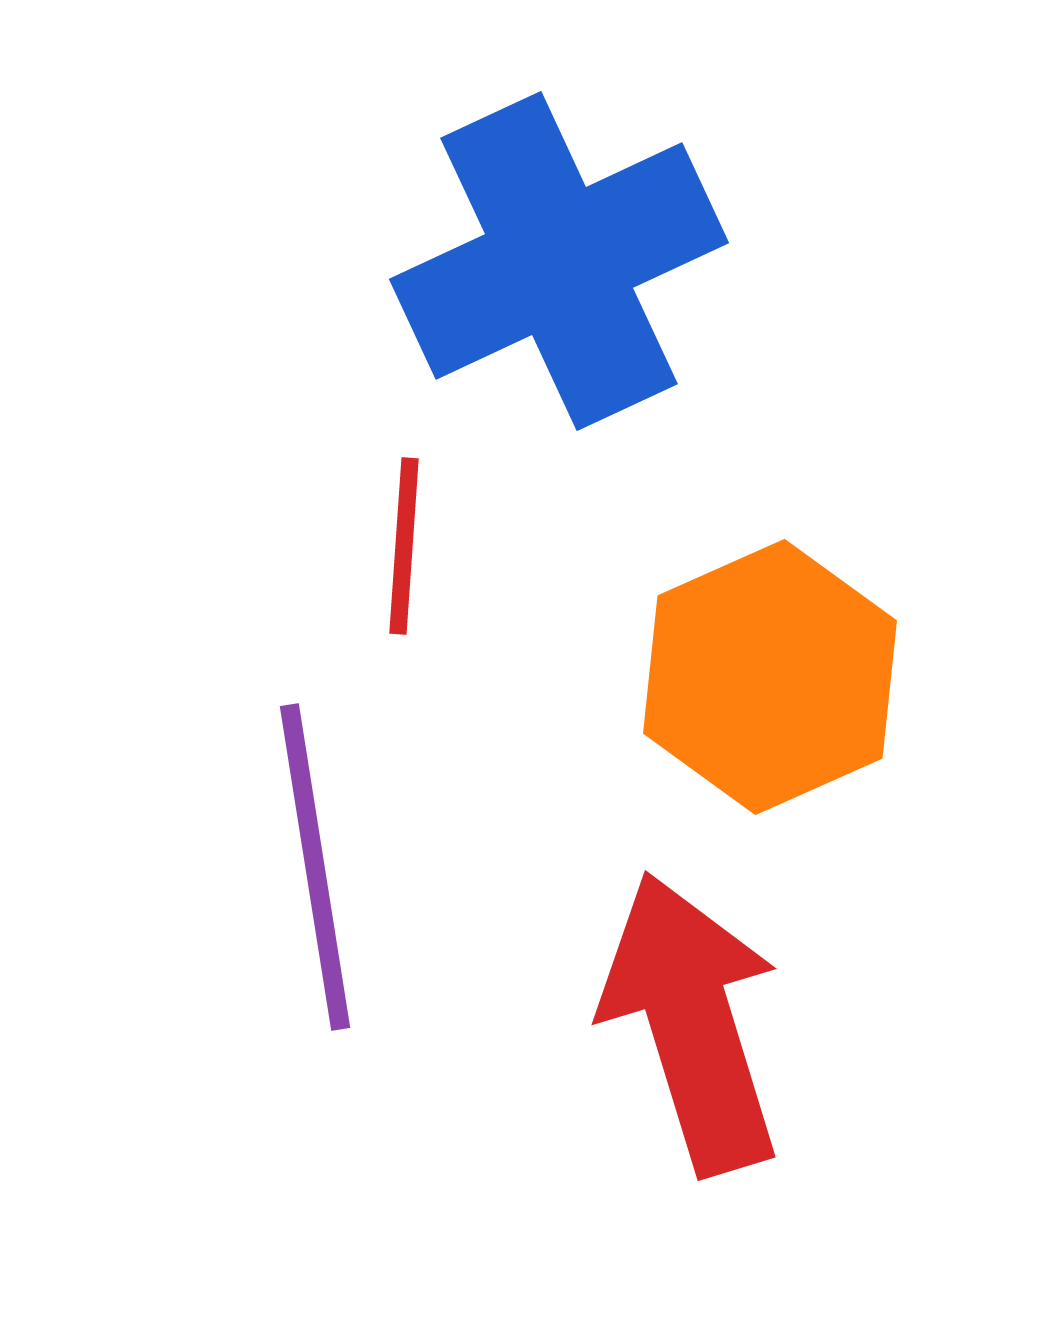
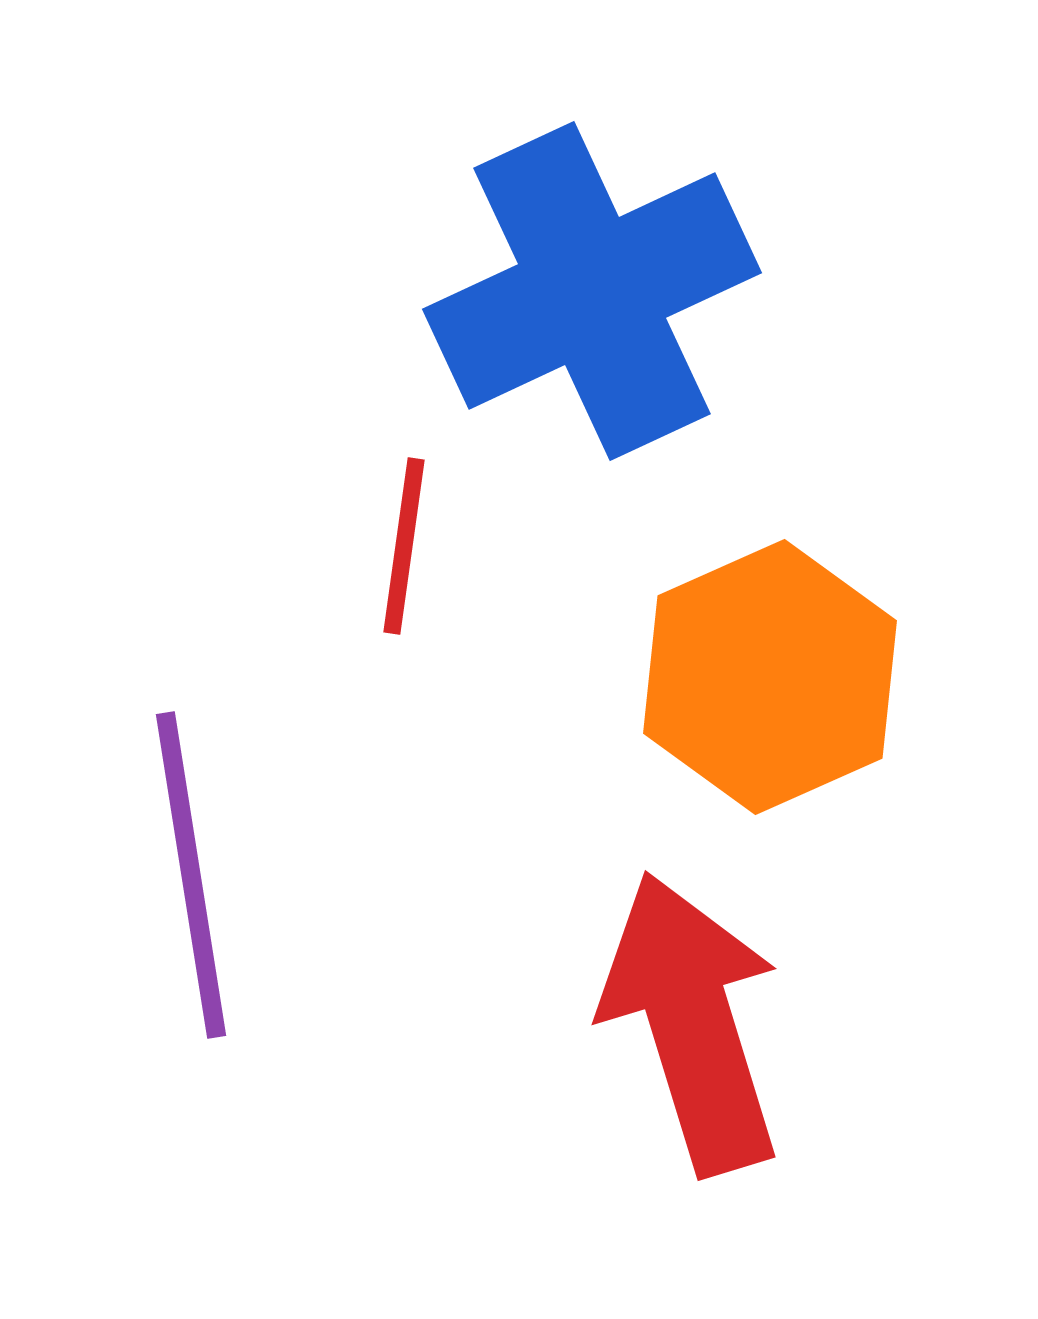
blue cross: moved 33 px right, 30 px down
red line: rotated 4 degrees clockwise
purple line: moved 124 px left, 8 px down
